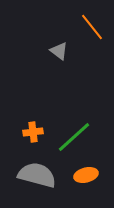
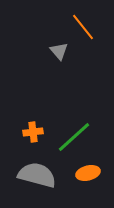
orange line: moved 9 px left
gray triangle: rotated 12 degrees clockwise
orange ellipse: moved 2 px right, 2 px up
